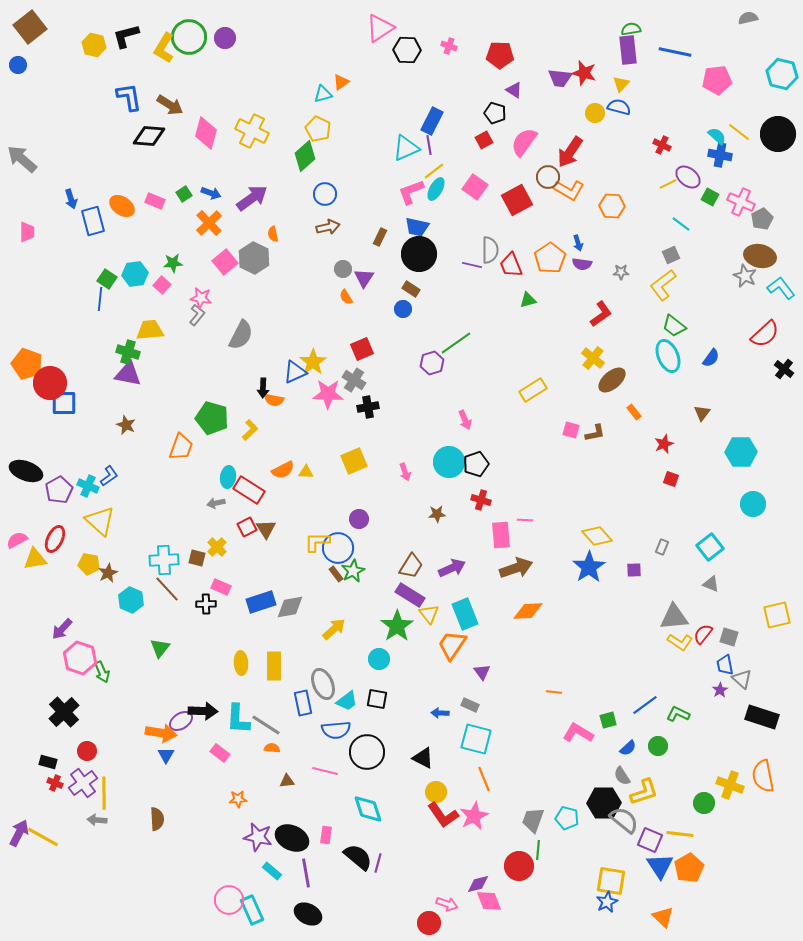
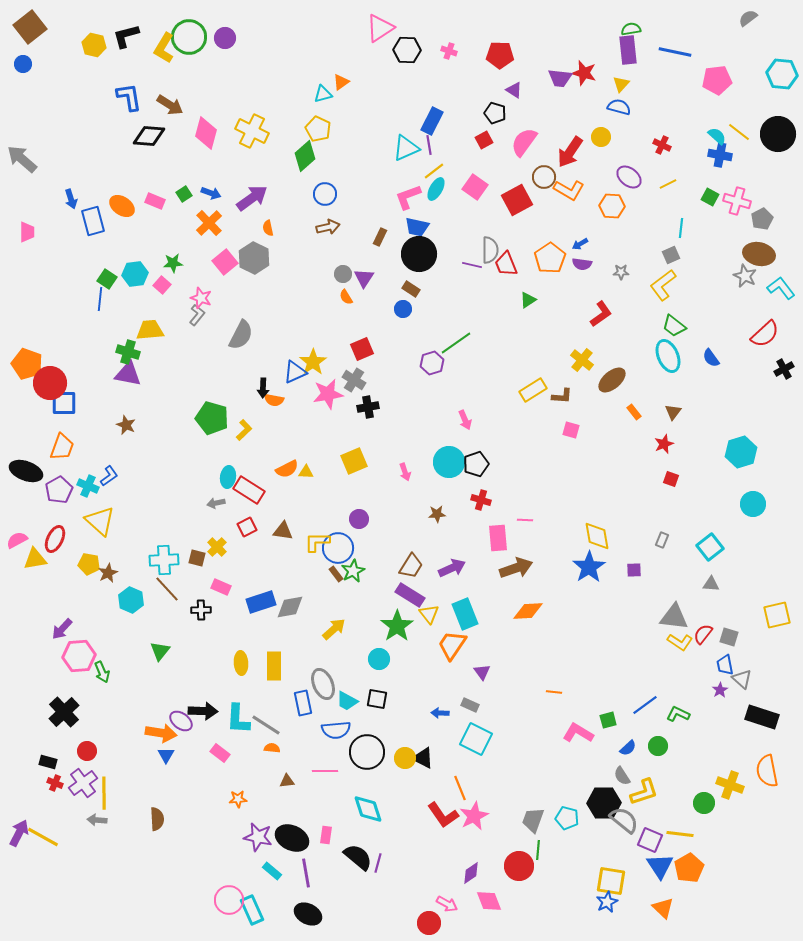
gray semicircle at (748, 18): rotated 24 degrees counterclockwise
pink cross at (449, 46): moved 5 px down
blue circle at (18, 65): moved 5 px right, 1 px up
cyan hexagon at (782, 74): rotated 8 degrees counterclockwise
yellow circle at (595, 113): moved 6 px right, 24 px down
brown circle at (548, 177): moved 4 px left
purple ellipse at (688, 177): moved 59 px left
pink L-shape at (411, 192): moved 3 px left, 5 px down
pink cross at (741, 202): moved 4 px left, 1 px up; rotated 8 degrees counterclockwise
cyan line at (681, 224): moved 4 px down; rotated 60 degrees clockwise
orange semicircle at (273, 234): moved 5 px left, 6 px up
blue arrow at (578, 243): moved 2 px right, 1 px down; rotated 77 degrees clockwise
brown ellipse at (760, 256): moved 1 px left, 2 px up
red trapezoid at (511, 265): moved 5 px left, 1 px up
gray circle at (343, 269): moved 5 px down
pink star at (201, 298): rotated 10 degrees clockwise
green triangle at (528, 300): rotated 18 degrees counterclockwise
yellow cross at (593, 358): moved 11 px left, 2 px down
blue semicircle at (711, 358): rotated 108 degrees clockwise
black cross at (784, 369): rotated 24 degrees clockwise
pink star at (328, 394): rotated 12 degrees counterclockwise
brown triangle at (702, 413): moved 29 px left, 1 px up
yellow L-shape at (250, 430): moved 6 px left
brown L-shape at (595, 433): moved 33 px left, 37 px up; rotated 15 degrees clockwise
orange trapezoid at (181, 447): moved 119 px left
cyan hexagon at (741, 452): rotated 16 degrees counterclockwise
orange semicircle at (283, 470): moved 4 px right, 1 px up
brown triangle at (266, 529): moved 17 px right, 2 px down; rotated 50 degrees counterclockwise
pink rectangle at (501, 535): moved 3 px left, 3 px down
yellow diamond at (597, 536): rotated 32 degrees clockwise
gray rectangle at (662, 547): moved 7 px up
gray triangle at (711, 584): rotated 18 degrees counterclockwise
black cross at (206, 604): moved 5 px left, 6 px down
gray triangle at (674, 617): rotated 12 degrees clockwise
green triangle at (160, 648): moved 3 px down
pink hexagon at (80, 658): moved 1 px left, 2 px up; rotated 24 degrees counterclockwise
cyan trapezoid at (347, 701): rotated 65 degrees clockwise
purple ellipse at (181, 721): rotated 70 degrees clockwise
cyan square at (476, 739): rotated 12 degrees clockwise
pink line at (325, 771): rotated 15 degrees counterclockwise
orange semicircle at (763, 776): moved 4 px right, 5 px up
orange line at (484, 779): moved 24 px left, 9 px down
yellow circle at (436, 792): moved 31 px left, 34 px up
purple diamond at (478, 884): moved 7 px left, 11 px up; rotated 20 degrees counterclockwise
pink arrow at (447, 904): rotated 10 degrees clockwise
orange triangle at (663, 917): moved 9 px up
